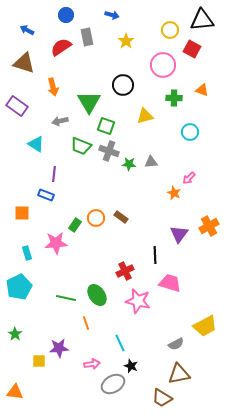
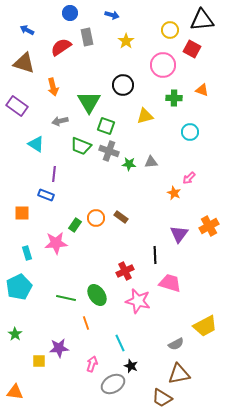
blue circle at (66, 15): moved 4 px right, 2 px up
pink arrow at (92, 364): rotated 63 degrees counterclockwise
